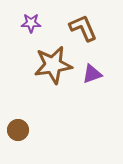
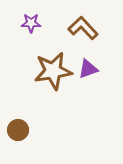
brown L-shape: rotated 20 degrees counterclockwise
brown star: moved 6 px down
purple triangle: moved 4 px left, 5 px up
